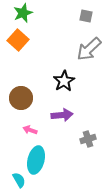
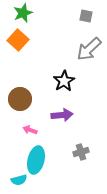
brown circle: moved 1 px left, 1 px down
gray cross: moved 7 px left, 13 px down
cyan semicircle: rotated 105 degrees clockwise
